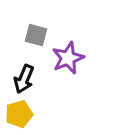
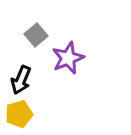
gray square: rotated 35 degrees clockwise
black arrow: moved 3 px left, 1 px down
